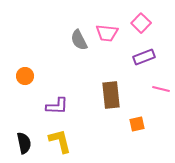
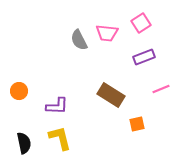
pink square: rotated 12 degrees clockwise
orange circle: moved 6 px left, 15 px down
pink line: rotated 36 degrees counterclockwise
brown rectangle: rotated 52 degrees counterclockwise
yellow L-shape: moved 3 px up
